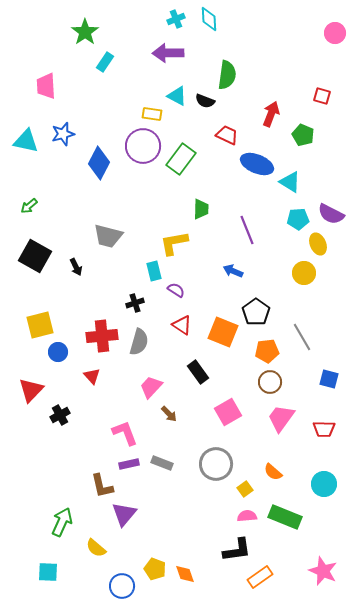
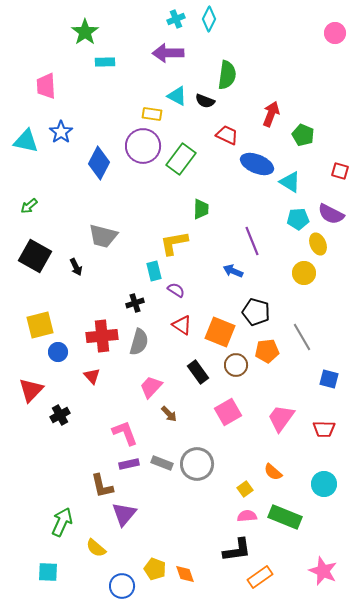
cyan diamond at (209, 19): rotated 30 degrees clockwise
cyan rectangle at (105, 62): rotated 54 degrees clockwise
red square at (322, 96): moved 18 px right, 75 px down
blue star at (63, 134): moved 2 px left, 2 px up; rotated 20 degrees counterclockwise
purple line at (247, 230): moved 5 px right, 11 px down
gray trapezoid at (108, 236): moved 5 px left
black pentagon at (256, 312): rotated 20 degrees counterclockwise
orange square at (223, 332): moved 3 px left
brown circle at (270, 382): moved 34 px left, 17 px up
gray circle at (216, 464): moved 19 px left
